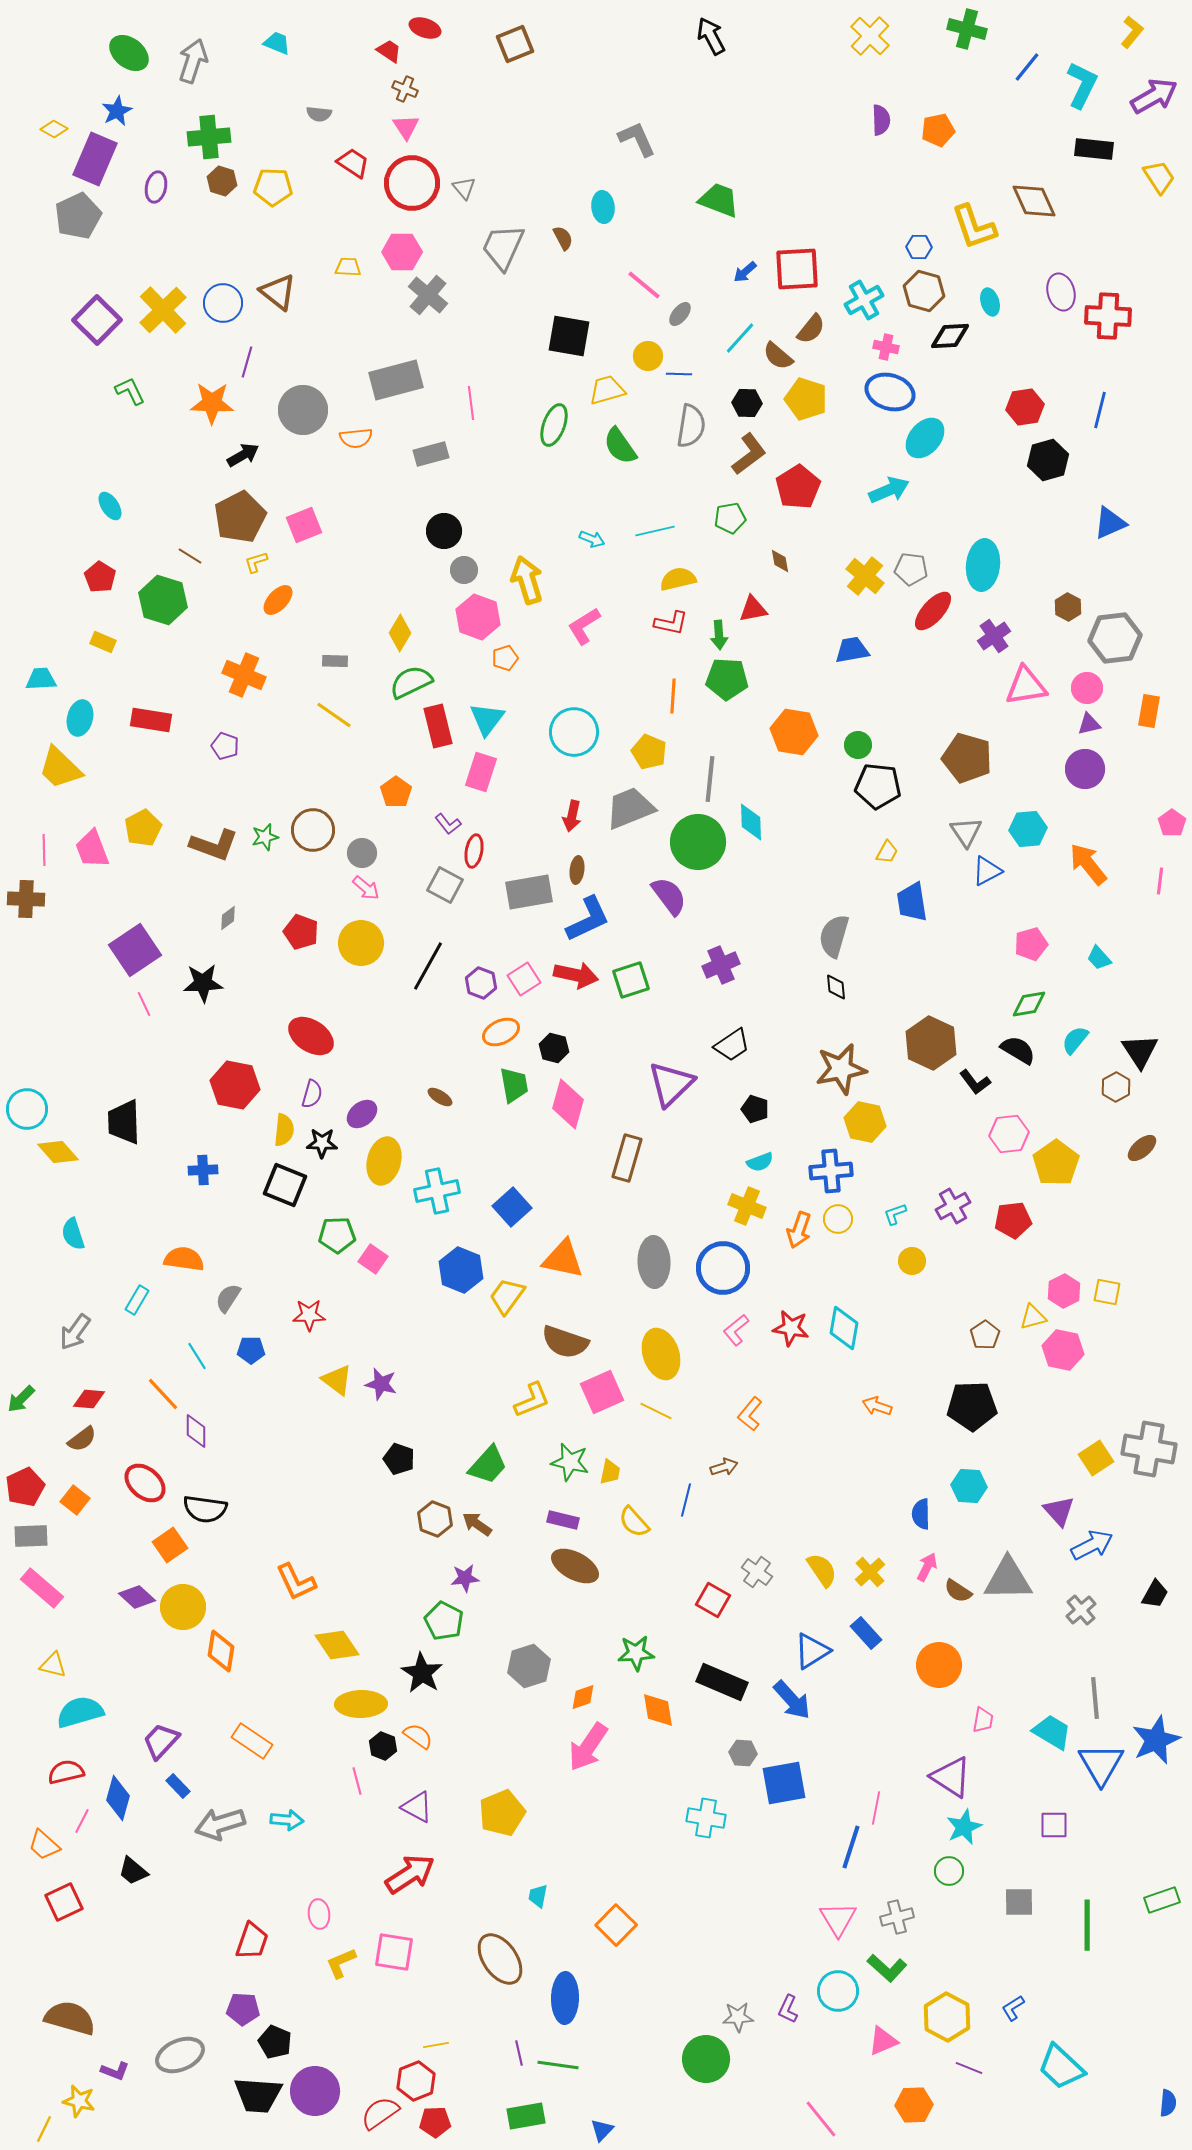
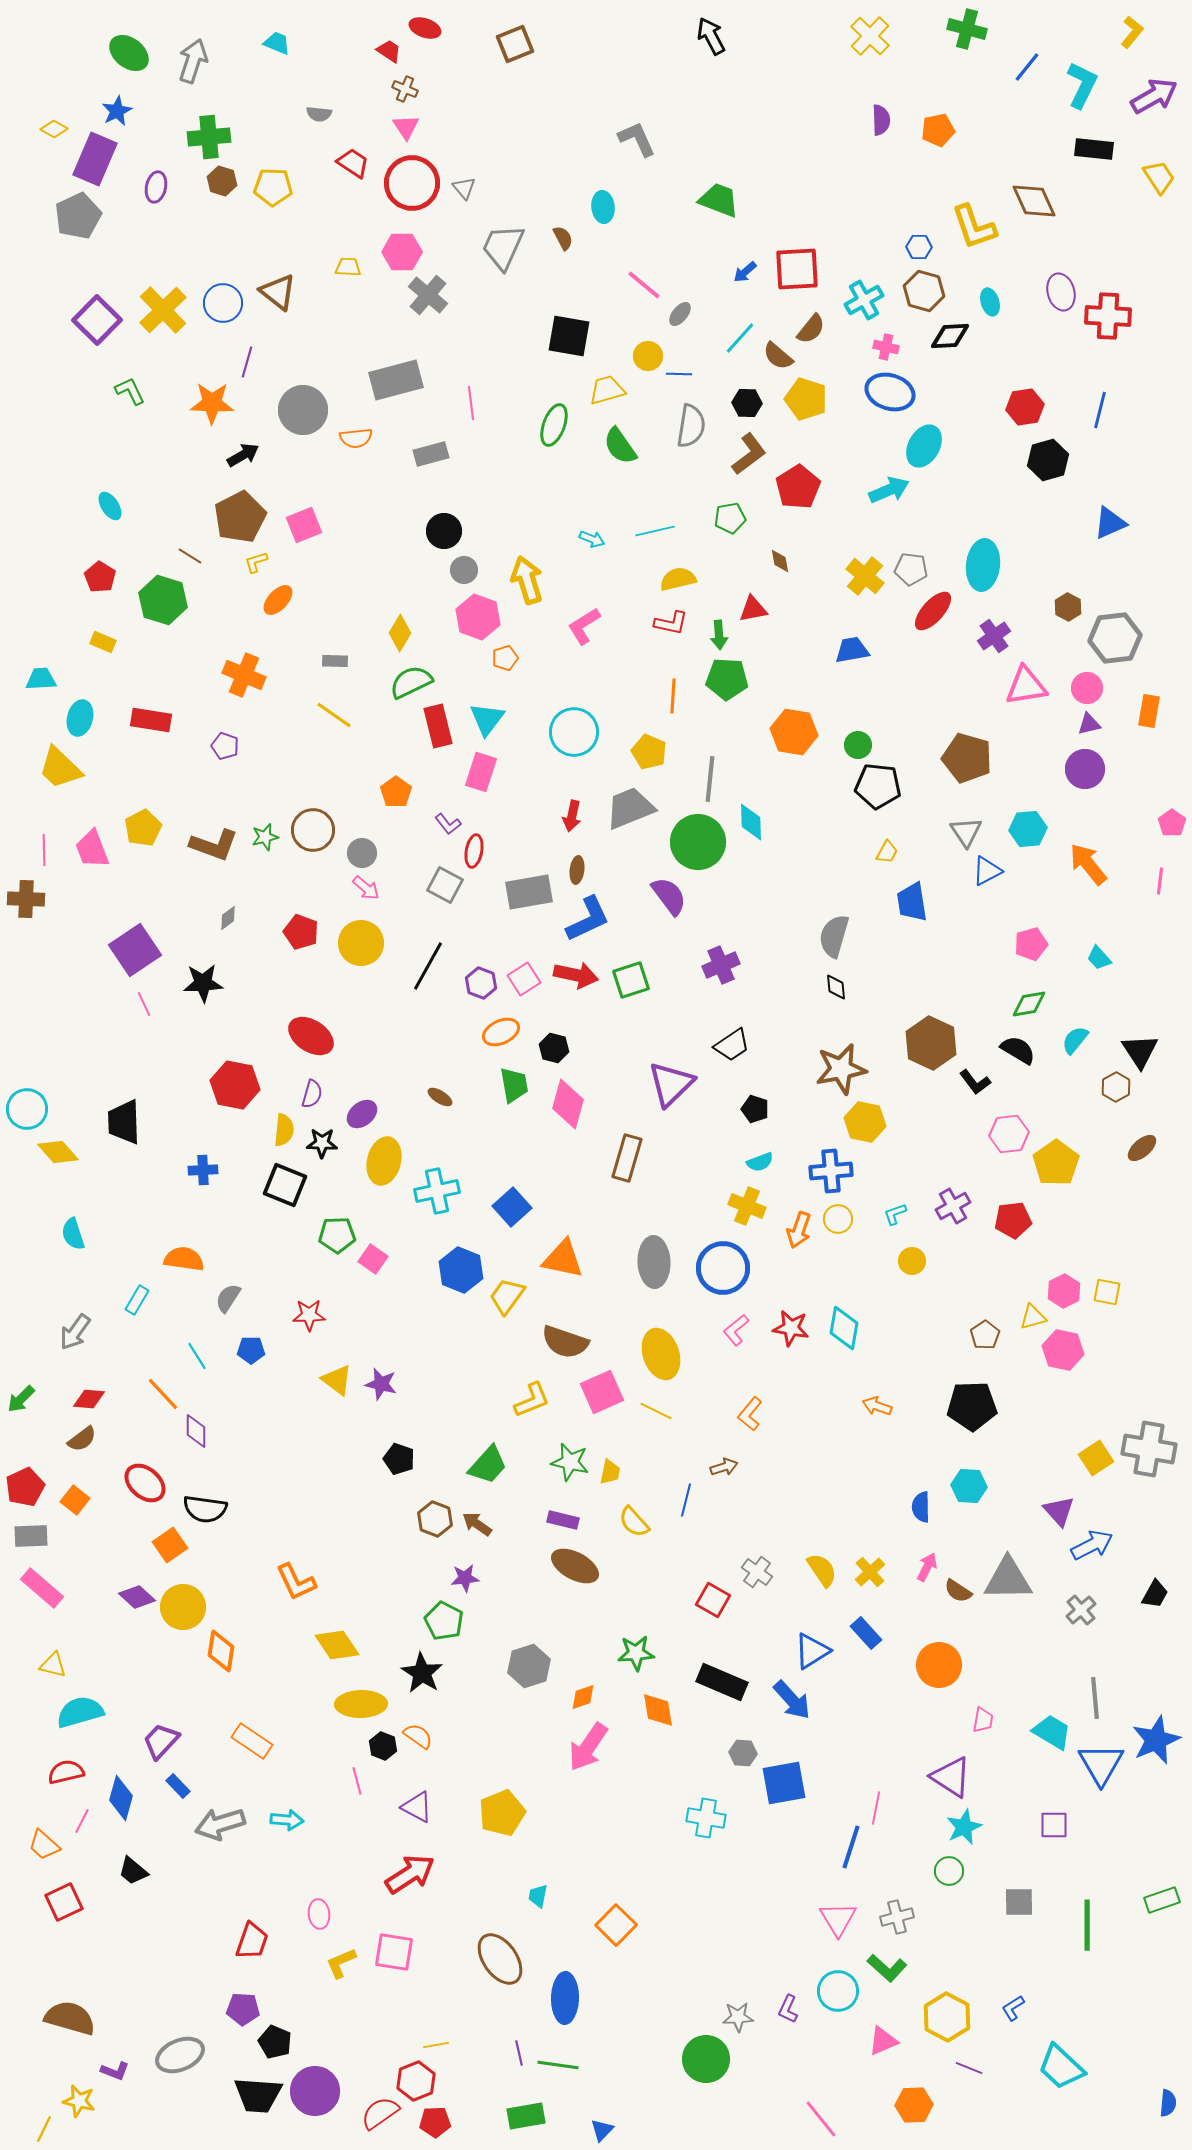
cyan ellipse at (925, 438): moved 1 px left, 8 px down; rotated 12 degrees counterclockwise
blue semicircle at (921, 1514): moved 7 px up
blue diamond at (118, 1798): moved 3 px right
